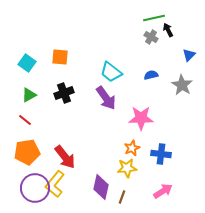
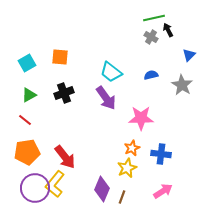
cyan square: rotated 24 degrees clockwise
yellow star: rotated 18 degrees counterclockwise
purple diamond: moved 1 px right, 2 px down; rotated 10 degrees clockwise
